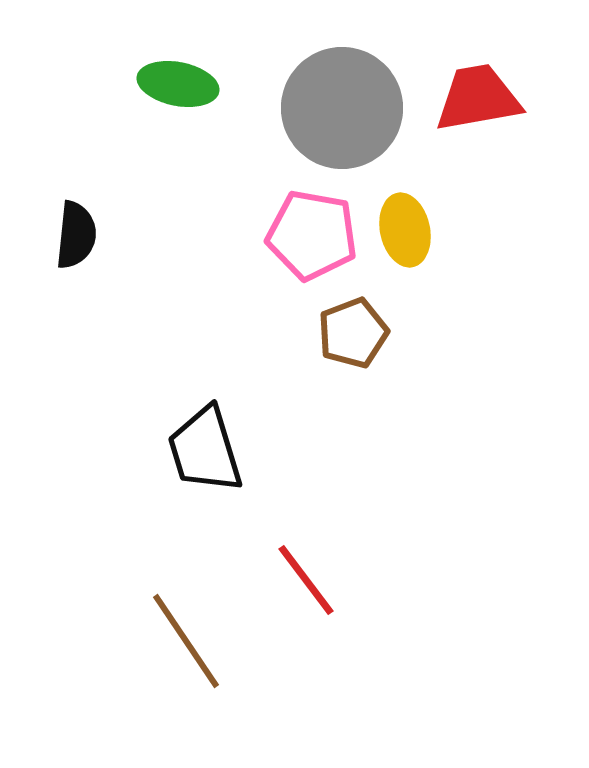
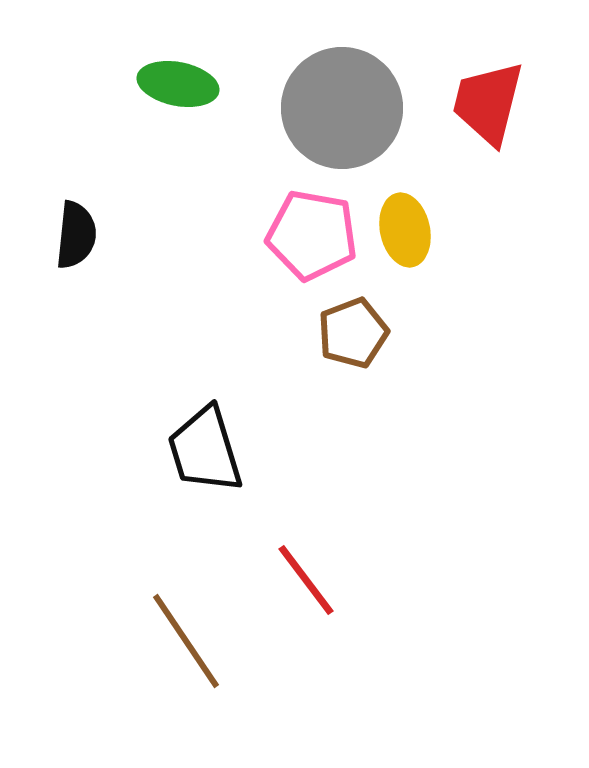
red trapezoid: moved 10 px right, 5 px down; rotated 66 degrees counterclockwise
